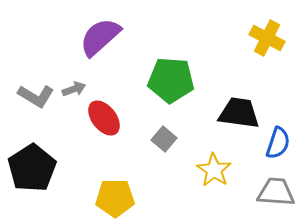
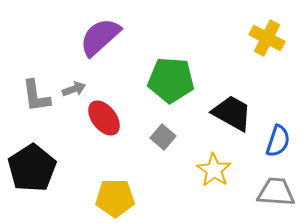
gray L-shape: rotated 51 degrees clockwise
black trapezoid: moved 7 px left; rotated 21 degrees clockwise
gray square: moved 1 px left, 2 px up
blue semicircle: moved 2 px up
